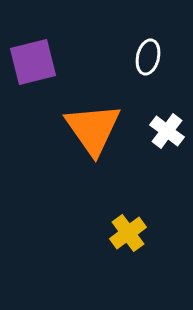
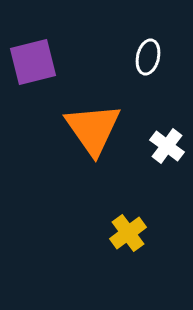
white cross: moved 15 px down
